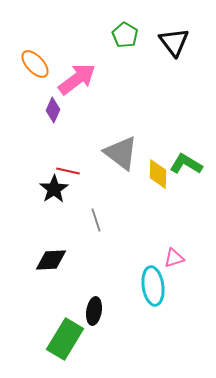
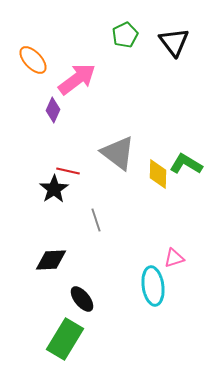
green pentagon: rotated 15 degrees clockwise
orange ellipse: moved 2 px left, 4 px up
gray triangle: moved 3 px left
black ellipse: moved 12 px left, 12 px up; rotated 48 degrees counterclockwise
